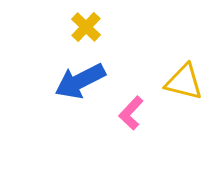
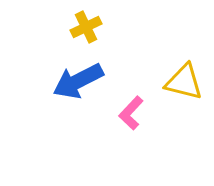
yellow cross: rotated 20 degrees clockwise
blue arrow: moved 2 px left
